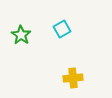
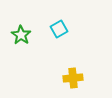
cyan square: moved 3 px left
